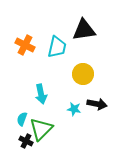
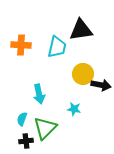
black triangle: moved 3 px left
orange cross: moved 4 px left; rotated 24 degrees counterclockwise
cyan arrow: moved 2 px left
black arrow: moved 4 px right, 19 px up
green triangle: moved 4 px right, 1 px up
black cross: rotated 32 degrees counterclockwise
